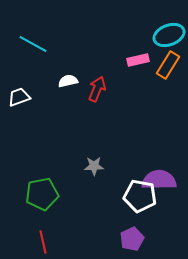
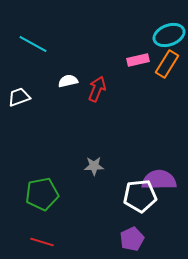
orange rectangle: moved 1 px left, 1 px up
white pentagon: rotated 16 degrees counterclockwise
red line: moved 1 px left; rotated 60 degrees counterclockwise
